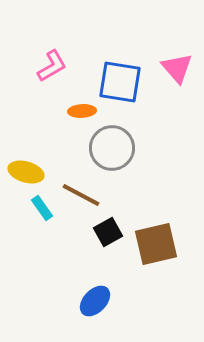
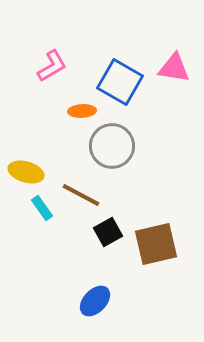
pink triangle: moved 3 px left; rotated 40 degrees counterclockwise
blue square: rotated 21 degrees clockwise
gray circle: moved 2 px up
